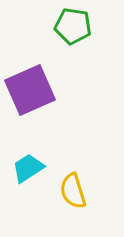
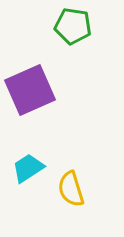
yellow semicircle: moved 2 px left, 2 px up
